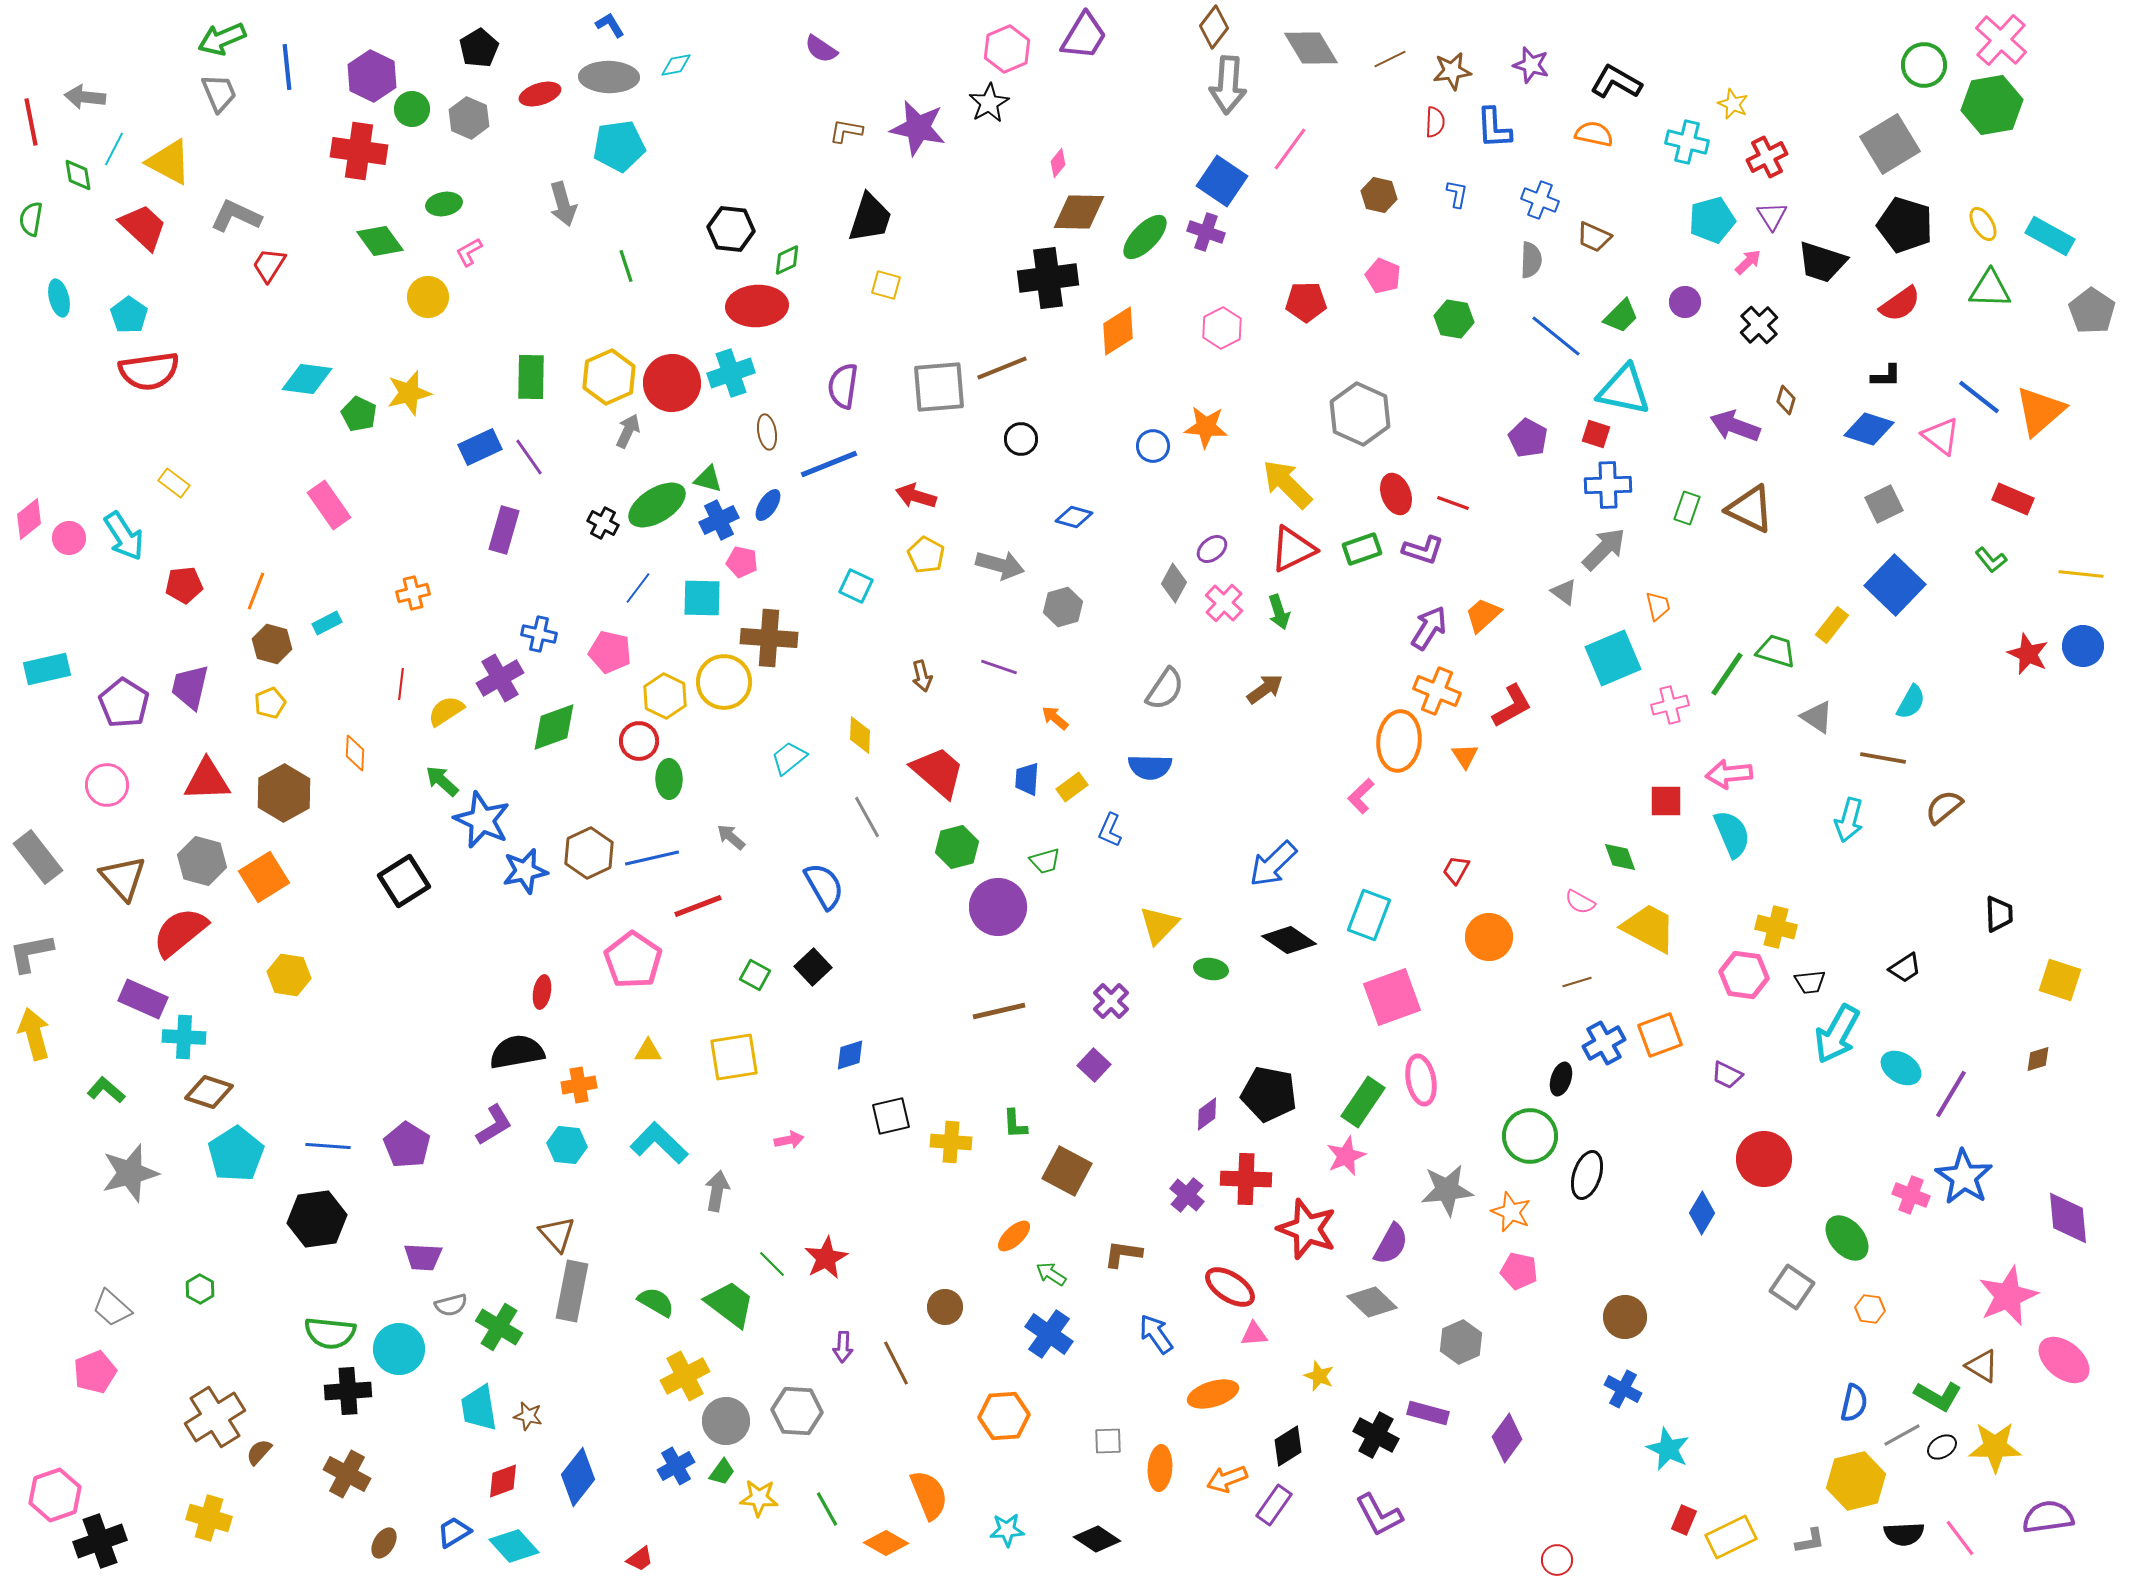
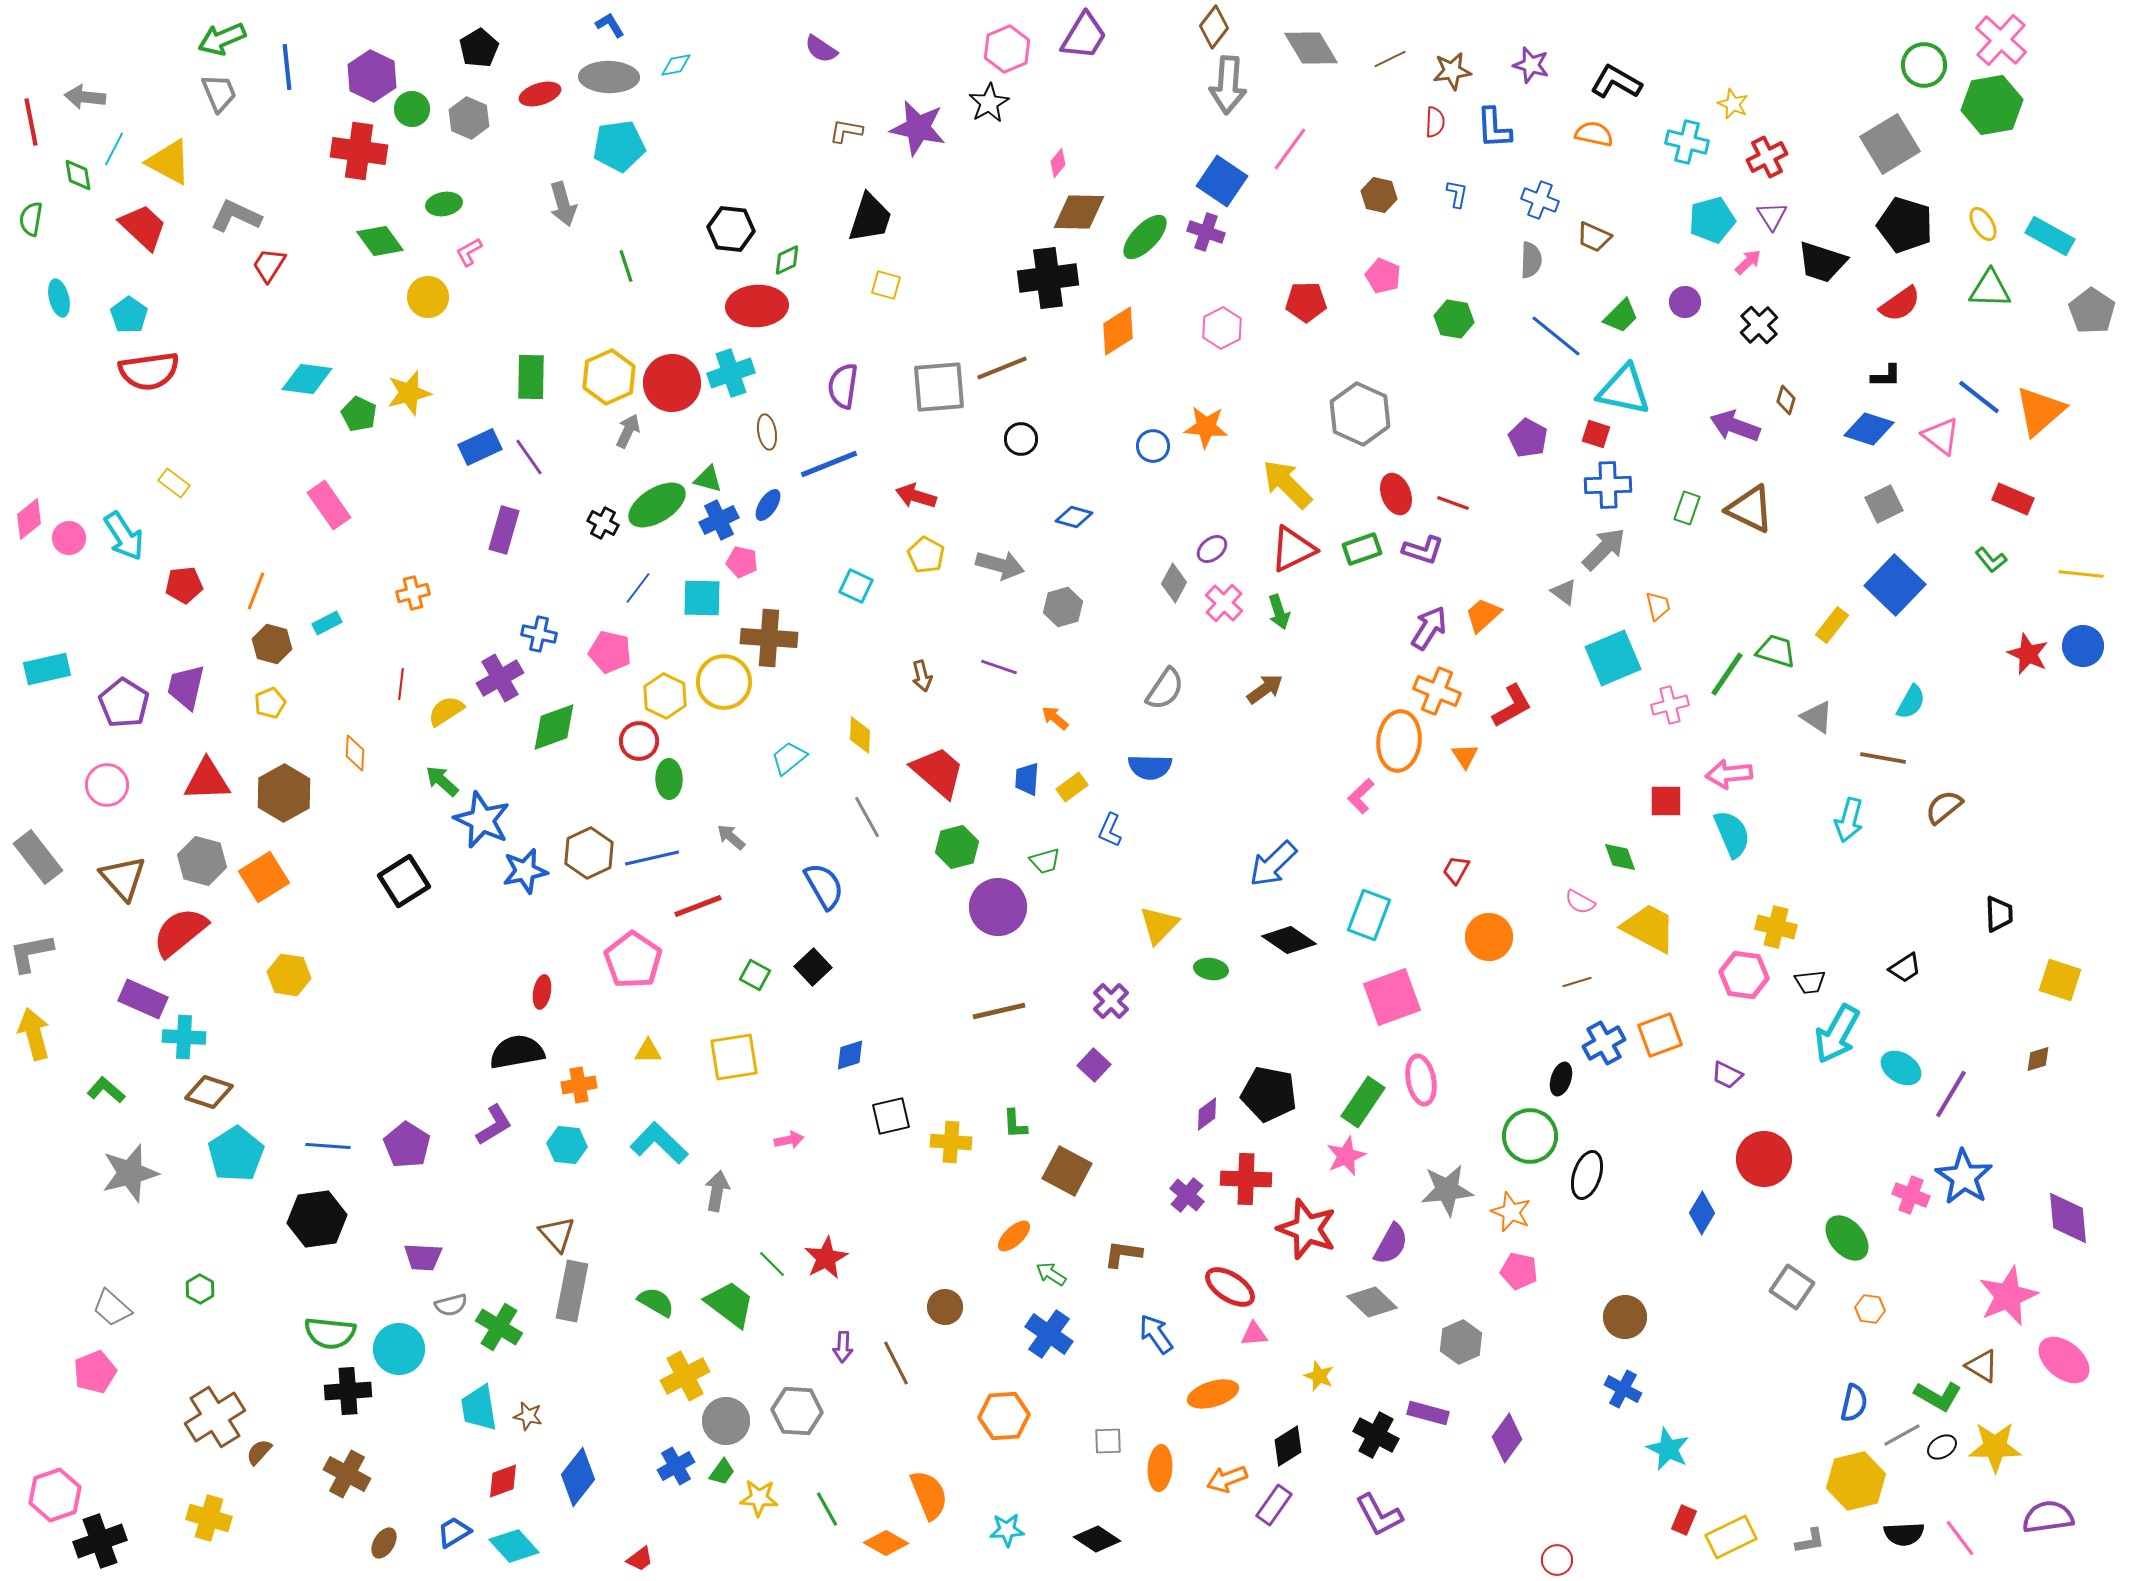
purple trapezoid at (190, 687): moved 4 px left
